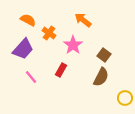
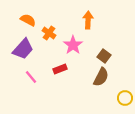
orange arrow: moved 5 px right; rotated 54 degrees clockwise
brown square: moved 1 px down
red rectangle: moved 1 px left, 1 px up; rotated 40 degrees clockwise
